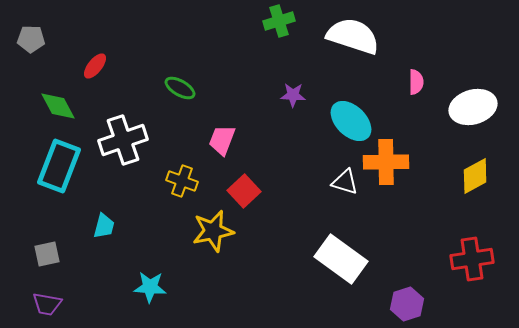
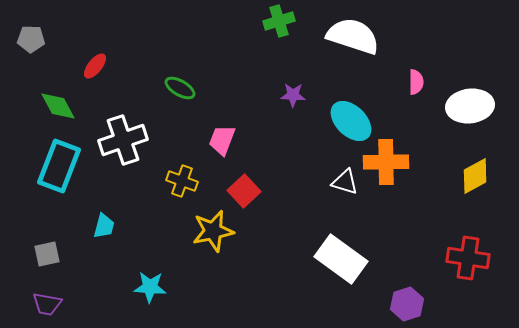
white ellipse: moved 3 px left, 1 px up; rotated 9 degrees clockwise
red cross: moved 4 px left, 1 px up; rotated 18 degrees clockwise
